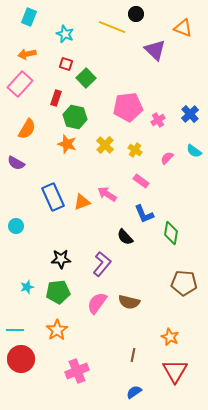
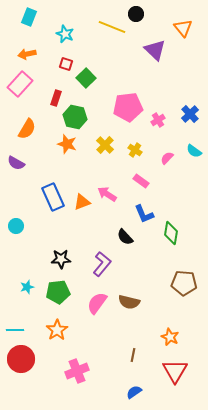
orange triangle at (183, 28): rotated 30 degrees clockwise
